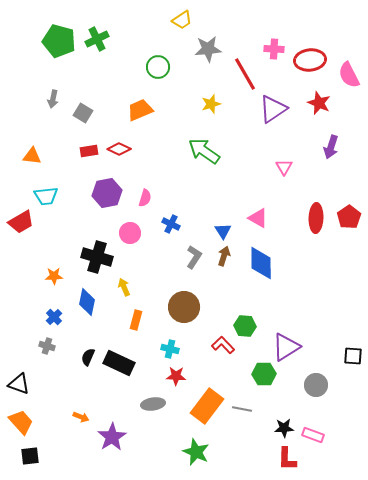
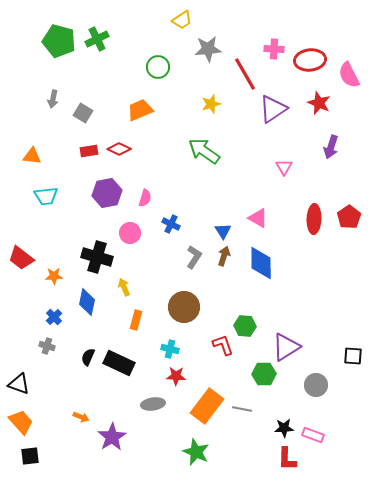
red ellipse at (316, 218): moved 2 px left, 1 px down
red trapezoid at (21, 222): moved 36 px down; rotated 68 degrees clockwise
red L-shape at (223, 345): rotated 25 degrees clockwise
